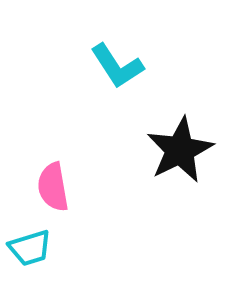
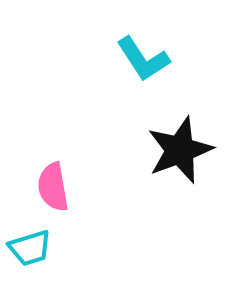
cyan L-shape: moved 26 px right, 7 px up
black star: rotated 6 degrees clockwise
